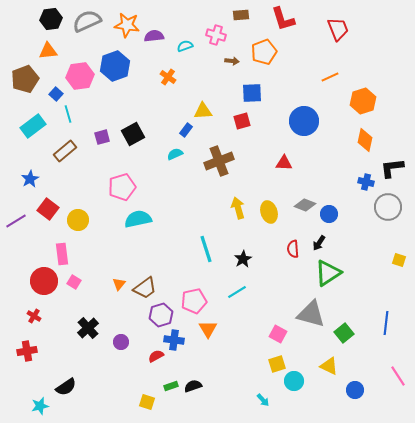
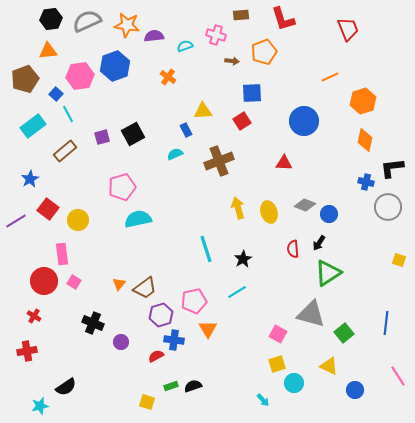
red trapezoid at (338, 29): moved 10 px right
cyan line at (68, 114): rotated 12 degrees counterclockwise
red square at (242, 121): rotated 18 degrees counterclockwise
blue rectangle at (186, 130): rotated 64 degrees counterclockwise
black cross at (88, 328): moved 5 px right, 5 px up; rotated 25 degrees counterclockwise
cyan circle at (294, 381): moved 2 px down
